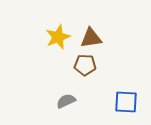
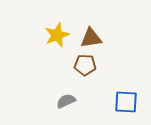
yellow star: moved 1 px left, 2 px up
